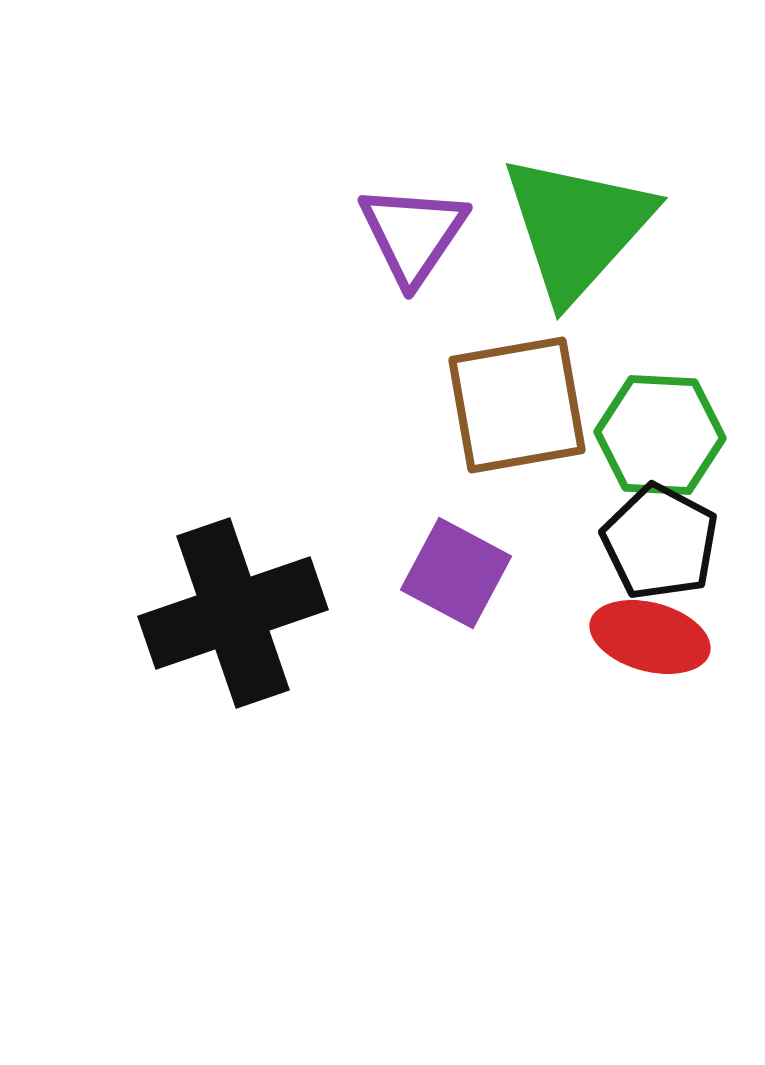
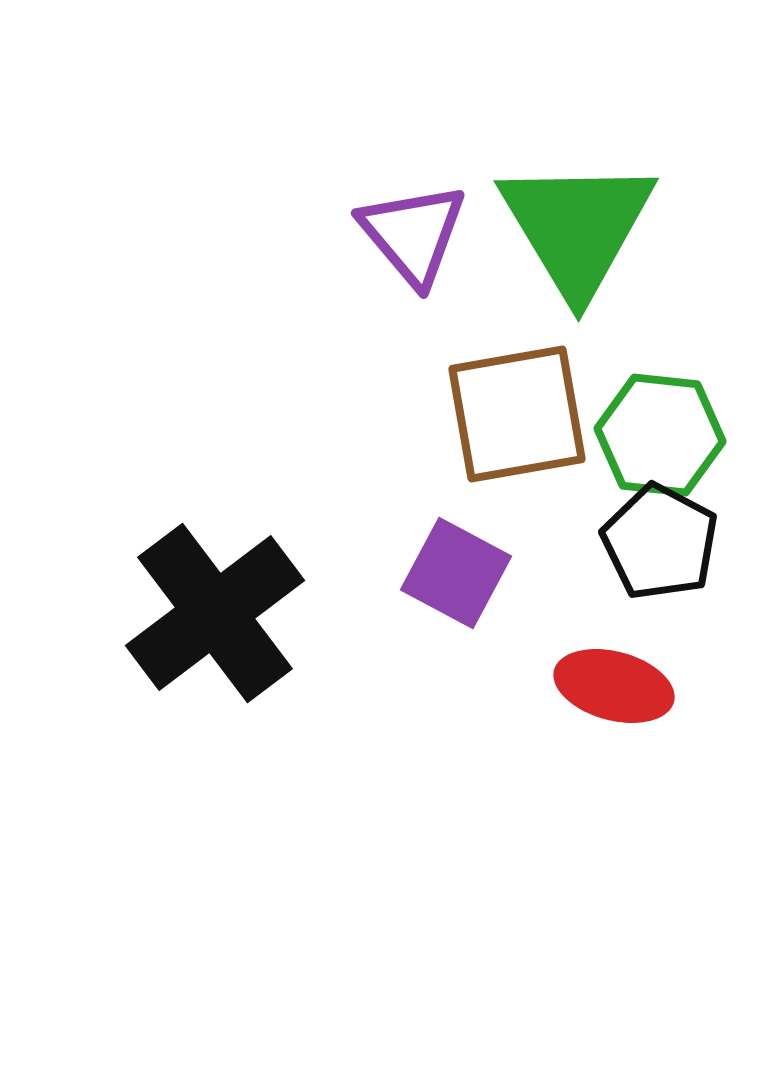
green triangle: rotated 13 degrees counterclockwise
purple triangle: rotated 14 degrees counterclockwise
brown square: moved 9 px down
green hexagon: rotated 3 degrees clockwise
black cross: moved 18 px left; rotated 18 degrees counterclockwise
red ellipse: moved 36 px left, 49 px down
